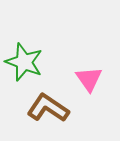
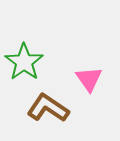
green star: rotated 15 degrees clockwise
